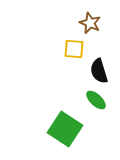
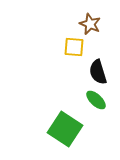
brown star: moved 1 px down
yellow square: moved 2 px up
black semicircle: moved 1 px left, 1 px down
